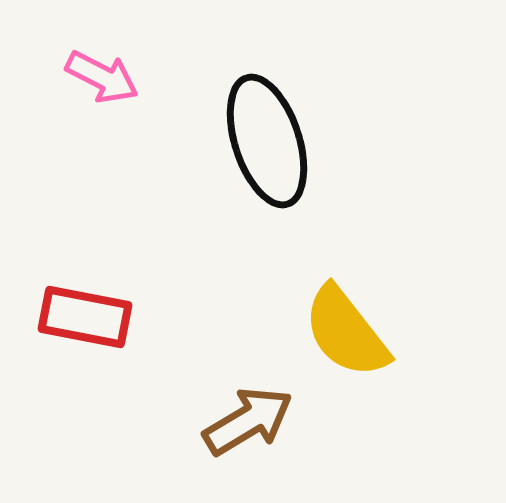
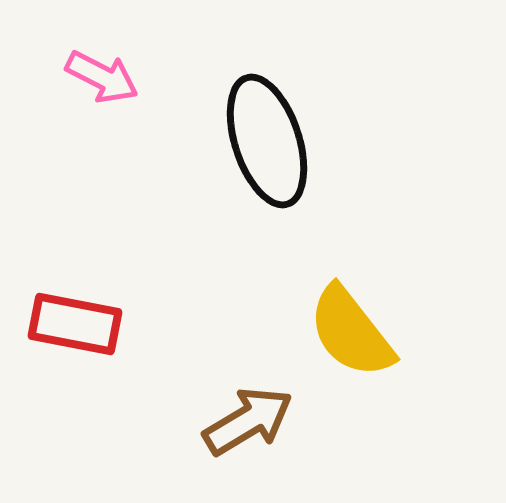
red rectangle: moved 10 px left, 7 px down
yellow semicircle: moved 5 px right
